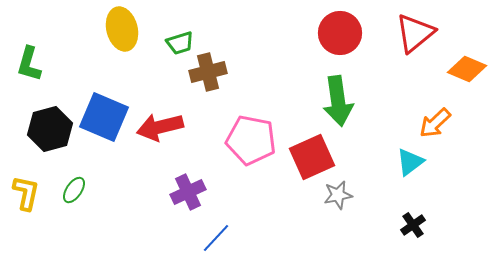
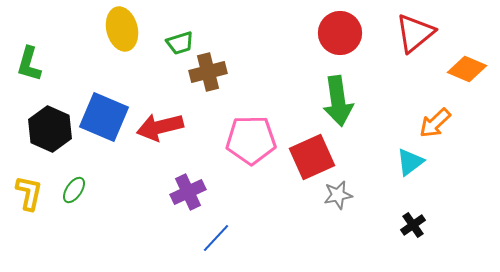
black hexagon: rotated 21 degrees counterclockwise
pink pentagon: rotated 12 degrees counterclockwise
yellow L-shape: moved 3 px right
